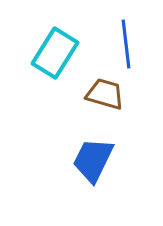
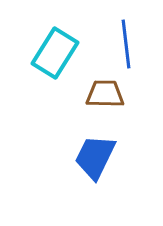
brown trapezoid: rotated 15 degrees counterclockwise
blue trapezoid: moved 2 px right, 3 px up
